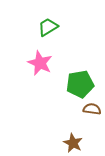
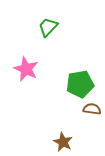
green trapezoid: rotated 15 degrees counterclockwise
pink star: moved 14 px left, 6 px down
brown star: moved 10 px left, 1 px up
